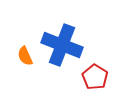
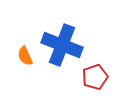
red pentagon: rotated 20 degrees clockwise
